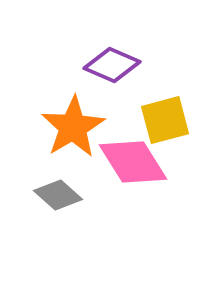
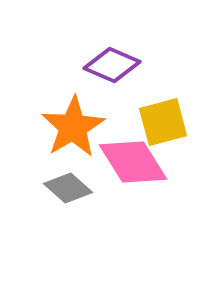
yellow square: moved 2 px left, 2 px down
gray diamond: moved 10 px right, 7 px up
